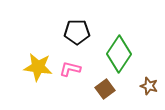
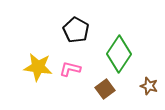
black pentagon: moved 1 px left, 2 px up; rotated 30 degrees clockwise
